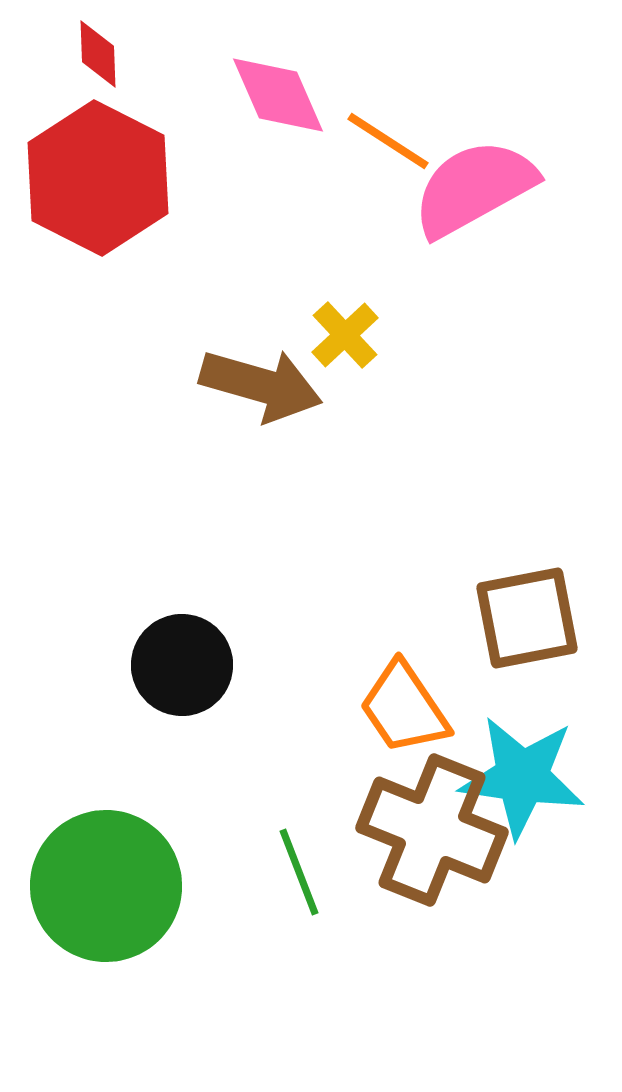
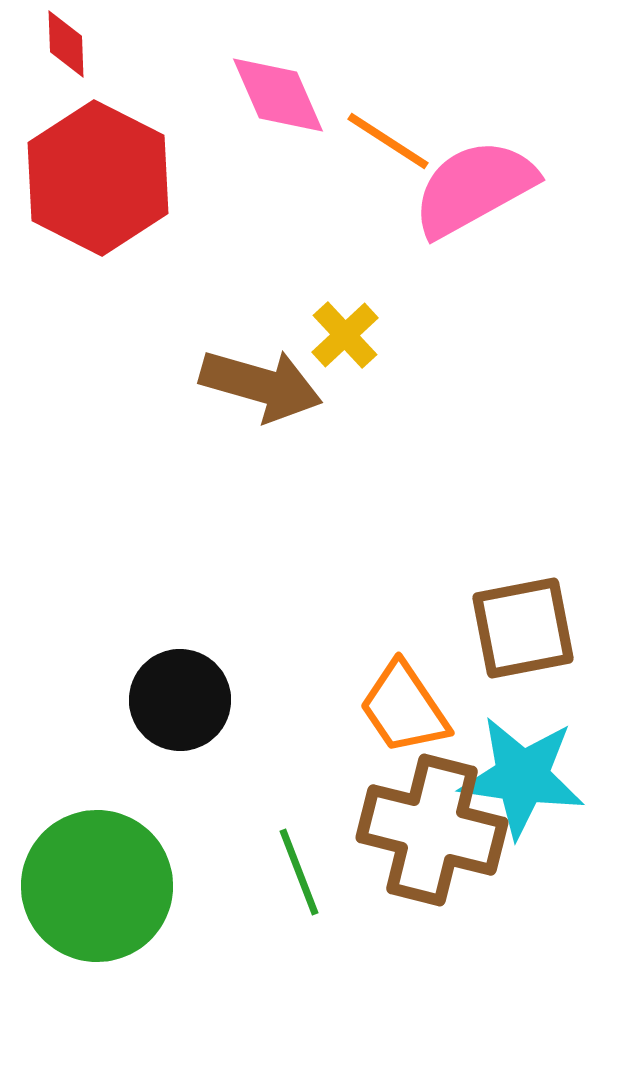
red diamond: moved 32 px left, 10 px up
brown square: moved 4 px left, 10 px down
black circle: moved 2 px left, 35 px down
brown cross: rotated 8 degrees counterclockwise
green circle: moved 9 px left
